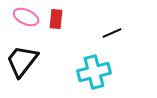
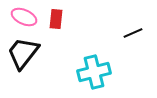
pink ellipse: moved 2 px left
black line: moved 21 px right
black trapezoid: moved 1 px right, 8 px up
